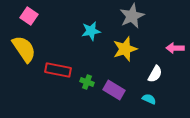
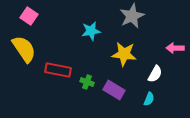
yellow star: moved 1 px left, 5 px down; rotated 25 degrees clockwise
cyan semicircle: rotated 88 degrees clockwise
